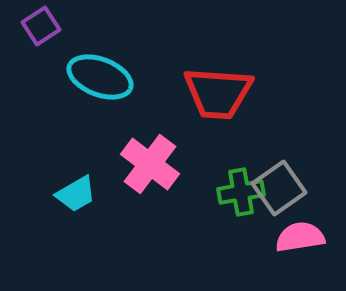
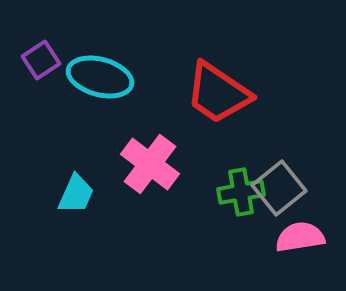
purple square: moved 34 px down
cyan ellipse: rotated 6 degrees counterclockwise
red trapezoid: rotated 30 degrees clockwise
gray square: rotated 4 degrees counterclockwise
cyan trapezoid: rotated 36 degrees counterclockwise
